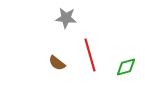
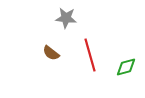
brown semicircle: moved 6 px left, 10 px up
